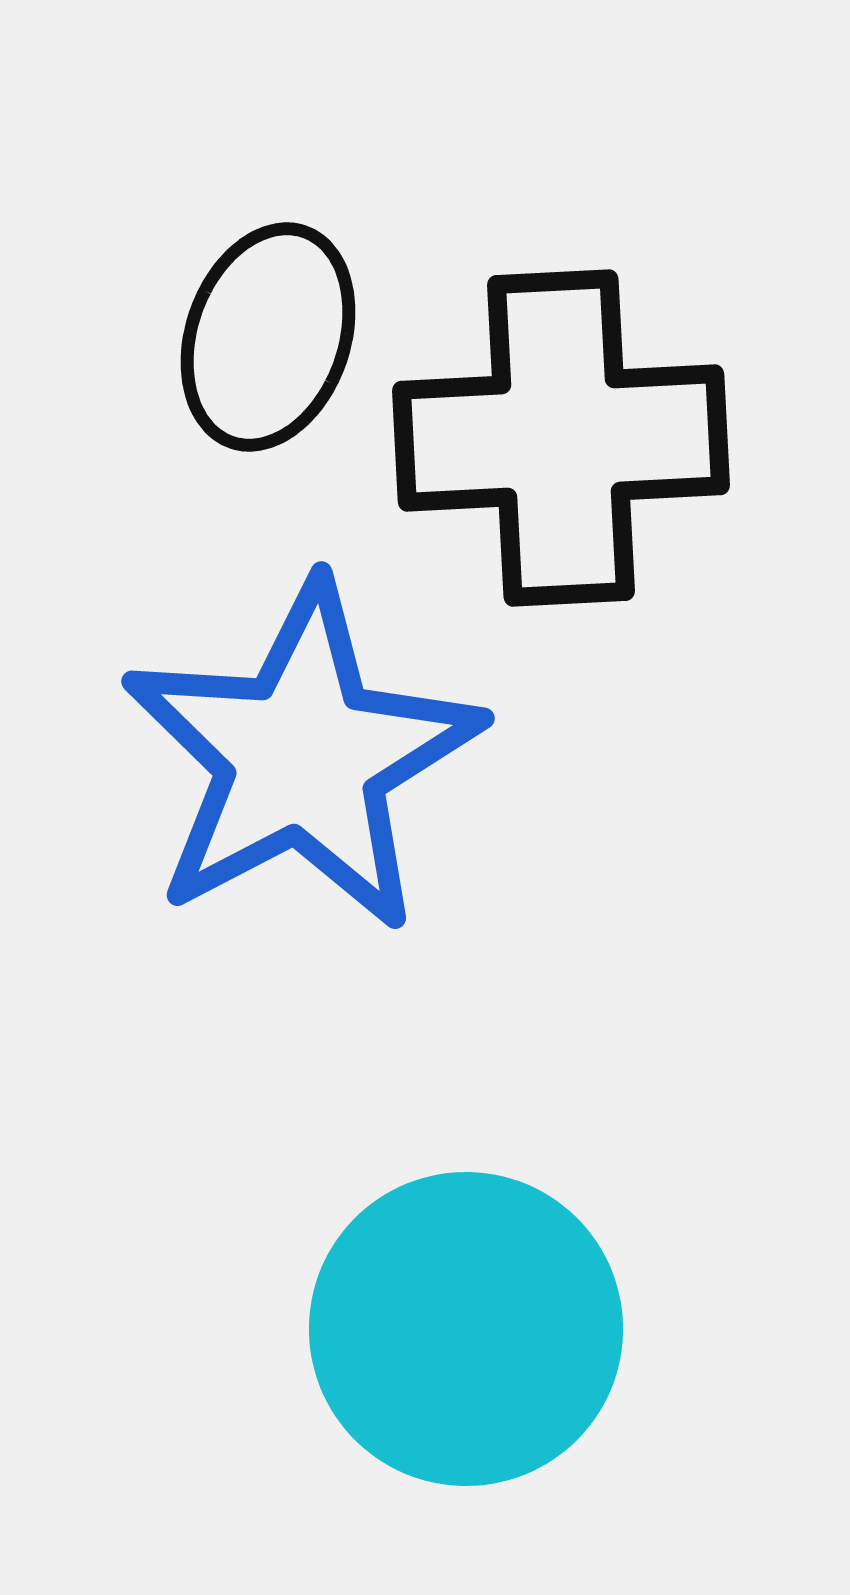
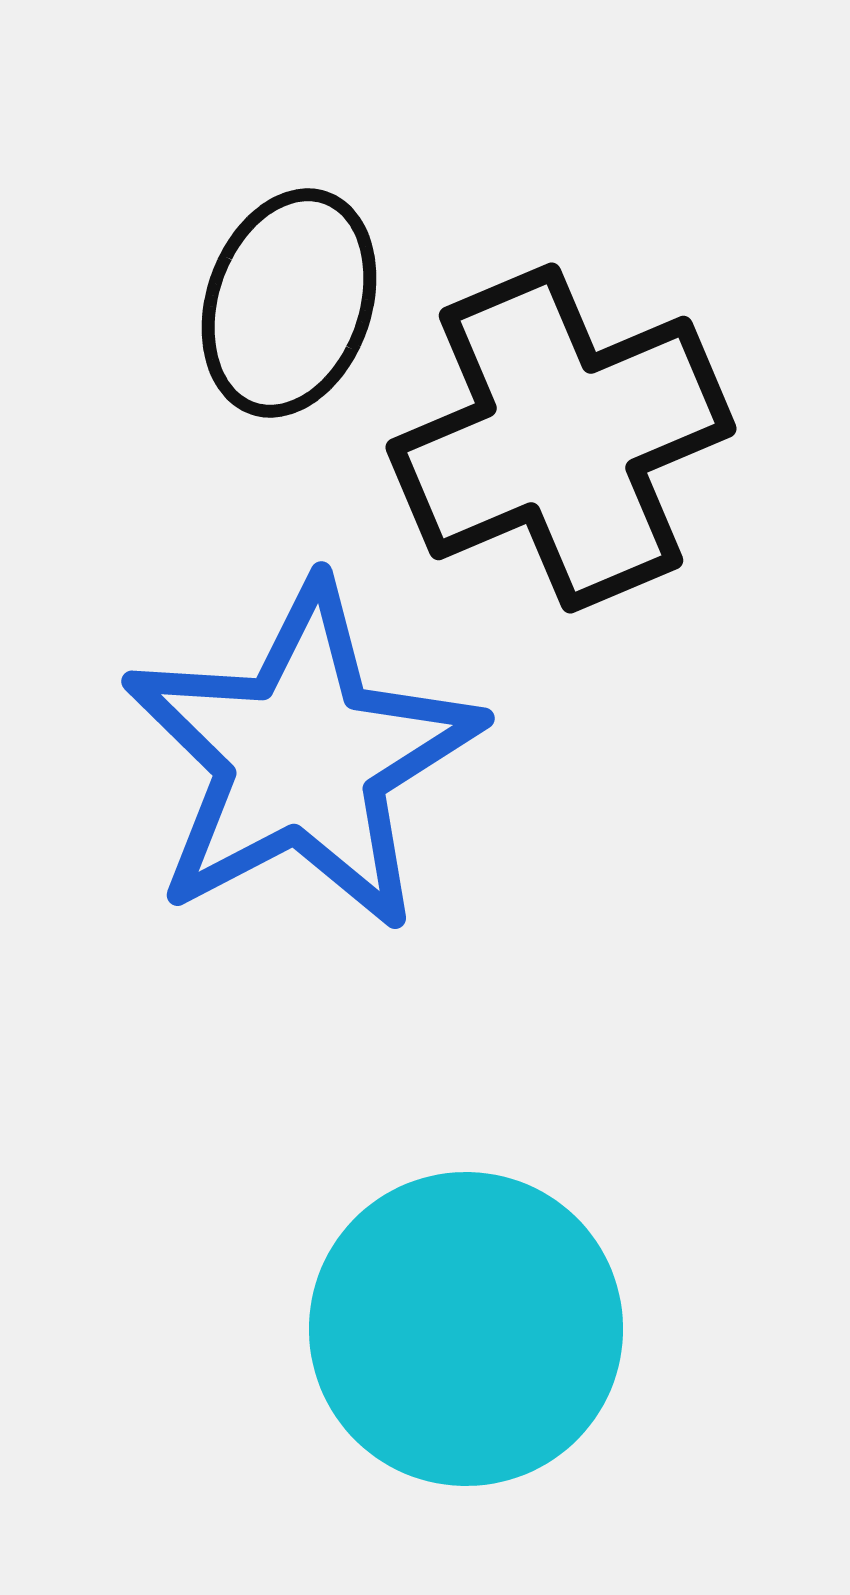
black ellipse: moved 21 px right, 34 px up
black cross: rotated 20 degrees counterclockwise
